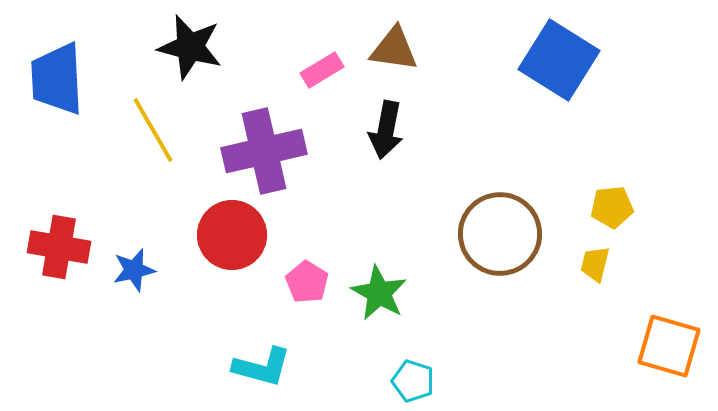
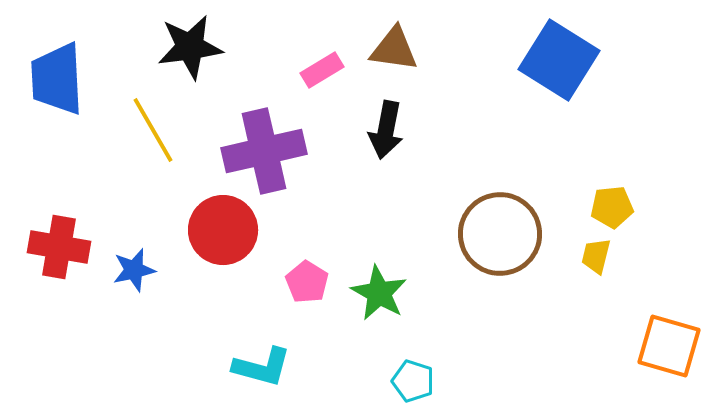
black star: rotated 22 degrees counterclockwise
red circle: moved 9 px left, 5 px up
yellow trapezoid: moved 1 px right, 8 px up
